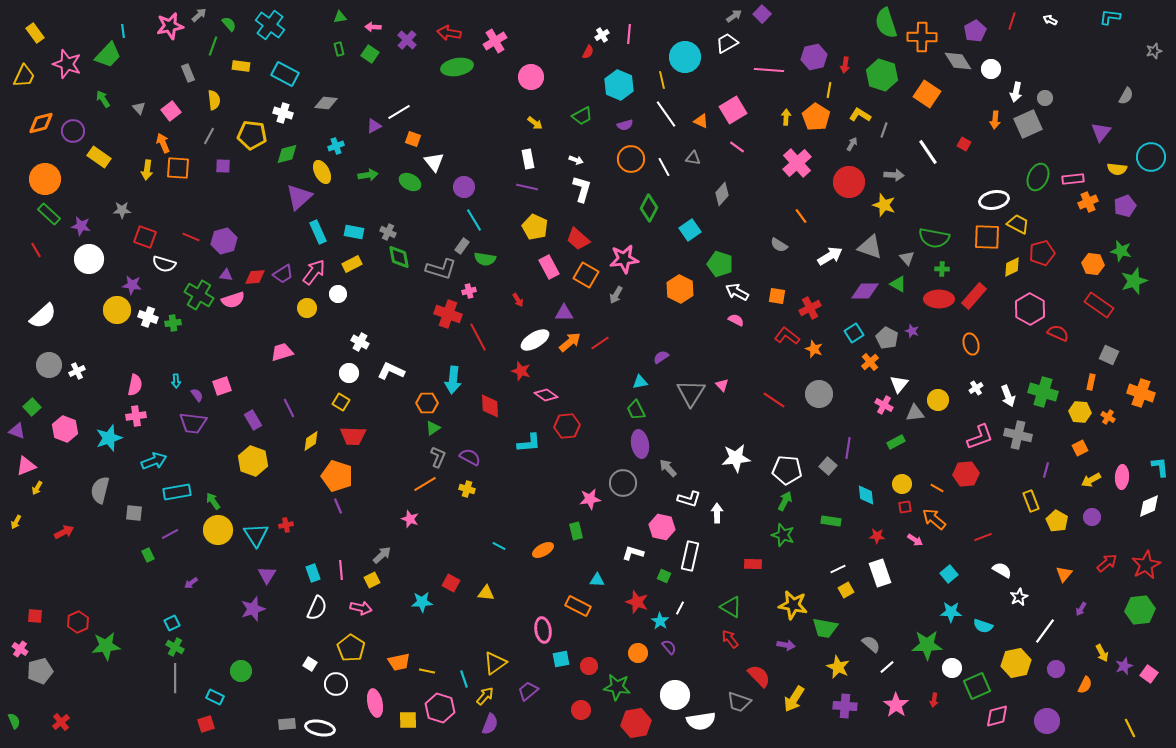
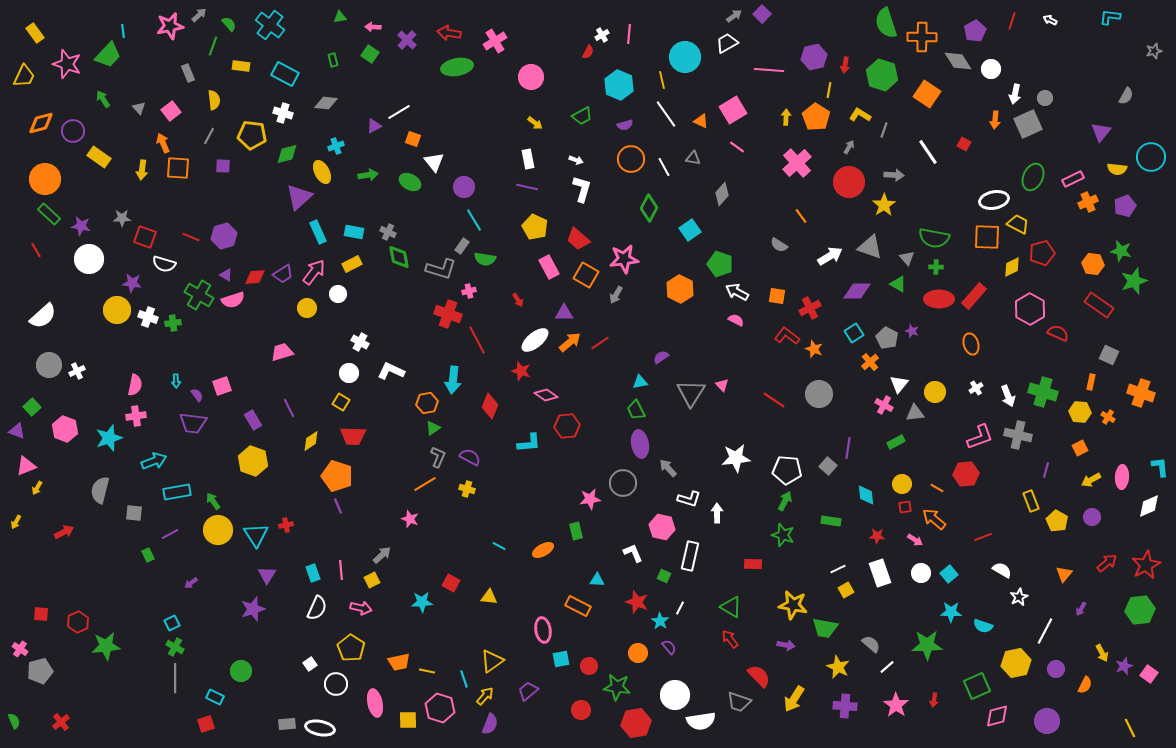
green rectangle at (339, 49): moved 6 px left, 11 px down
white arrow at (1016, 92): moved 1 px left, 2 px down
gray arrow at (852, 144): moved 3 px left, 3 px down
yellow arrow at (147, 170): moved 5 px left
green ellipse at (1038, 177): moved 5 px left
pink rectangle at (1073, 179): rotated 20 degrees counterclockwise
yellow star at (884, 205): rotated 20 degrees clockwise
gray star at (122, 210): moved 8 px down
purple hexagon at (224, 241): moved 5 px up
green cross at (942, 269): moved 6 px left, 2 px up
purple triangle at (226, 275): rotated 24 degrees clockwise
purple star at (132, 285): moved 2 px up
purple diamond at (865, 291): moved 8 px left
red line at (478, 337): moved 1 px left, 3 px down
white ellipse at (535, 340): rotated 8 degrees counterclockwise
yellow circle at (938, 400): moved 3 px left, 8 px up
orange hexagon at (427, 403): rotated 10 degrees counterclockwise
red diamond at (490, 406): rotated 25 degrees clockwise
white L-shape at (633, 553): rotated 50 degrees clockwise
yellow triangle at (486, 593): moved 3 px right, 4 px down
red square at (35, 616): moved 6 px right, 2 px up
white line at (1045, 631): rotated 8 degrees counterclockwise
yellow triangle at (495, 663): moved 3 px left, 2 px up
white square at (310, 664): rotated 24 degrees clockwise
white circle at (952, 668): moved 31 px left, 95 px up
